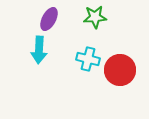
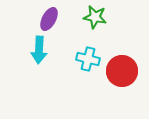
green star: rotated 15 degrees clockwise
red circle: moved 2 px right, 1 px down
